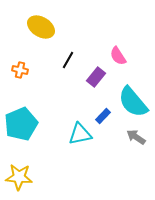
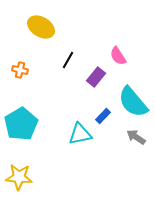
cyan pentagon: rotated 8 degrees counterclockwise
